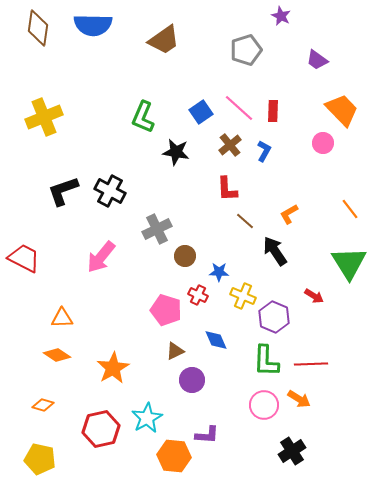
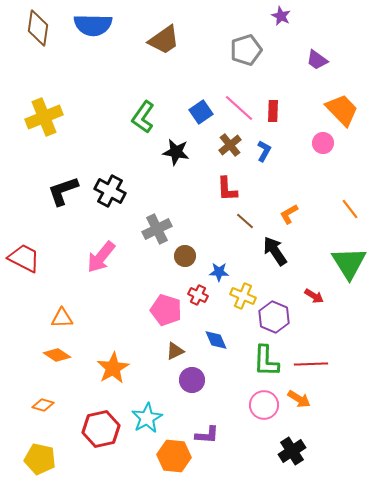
green L-shape at (143, 117): rotated 12 degrees clockwise
